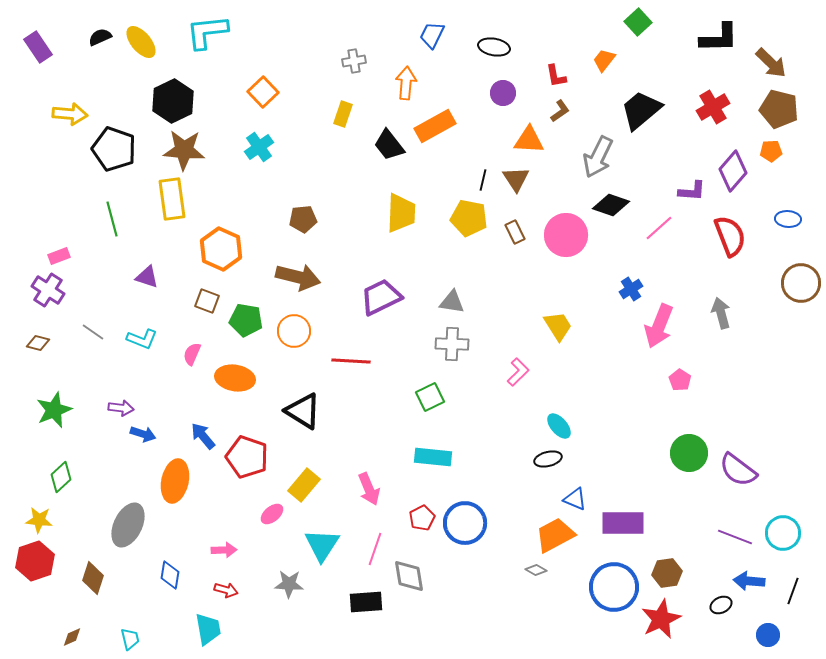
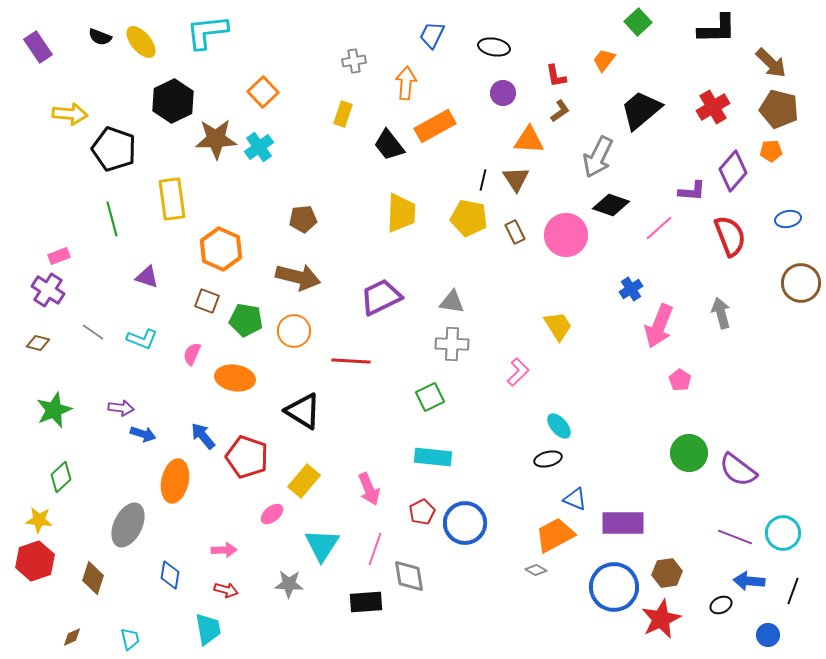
black semicircle at (100, 37): rotated 135 degrees counterclockwise
black L-shape at (719, 38): moved 2 px left, 9 px up
brown star at (184, 150): moved 32 px right, 11 px up; rotated 6 degrees counterclockwise
blue ellipse at (788, 219): rotated 15 degrees counterclockwise
yellow rectangle at (304, 485): moved 4 px up
red pentagon at (422, 518): moved 6 px up
